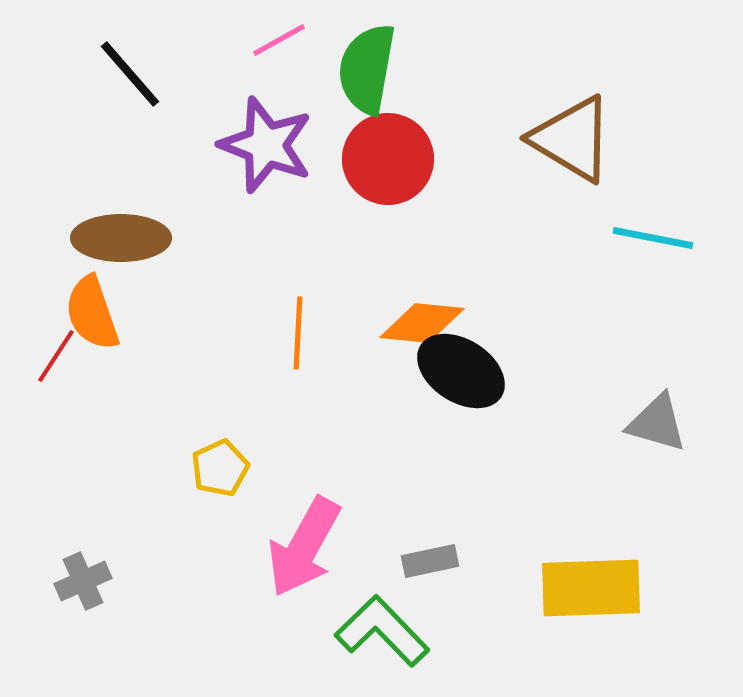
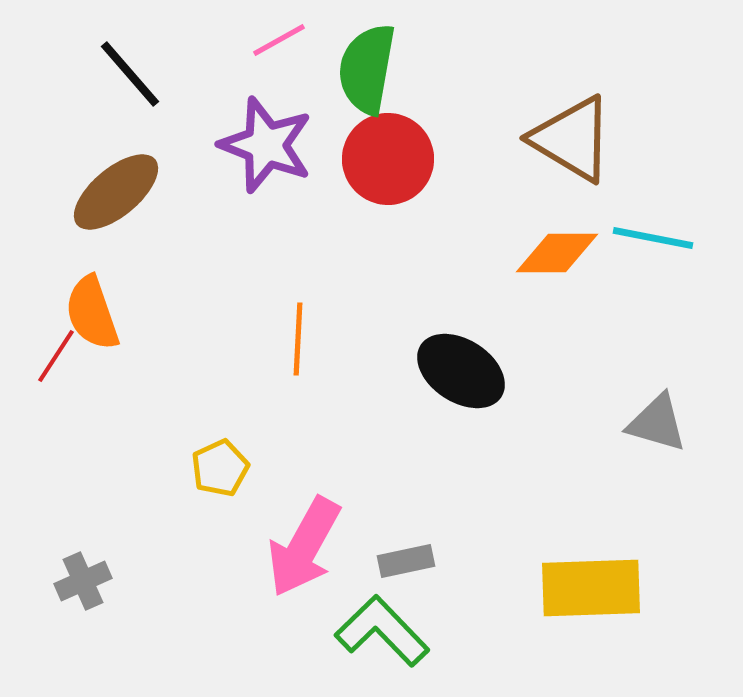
brown ellipse: moved 5 px left, 46 px up; rotated 40 degrees counterclockwise
orange diamond: moved 135 px right, 70 px up; rotated 6 degrees counterclockwise
orange line: moved 6 px down
gray rectangle: moved 24 px left
